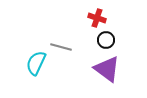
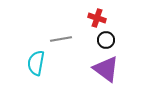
gray line: moved 8 px up; rotated 25 degrees counterclockwise
cyan semicircle: rotated 15 degrees counterclockwise
purple triangle: moved 1 px left
